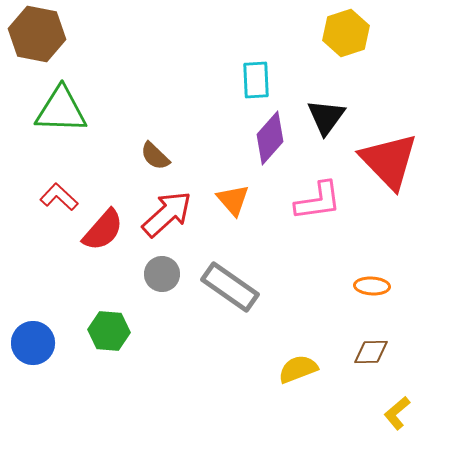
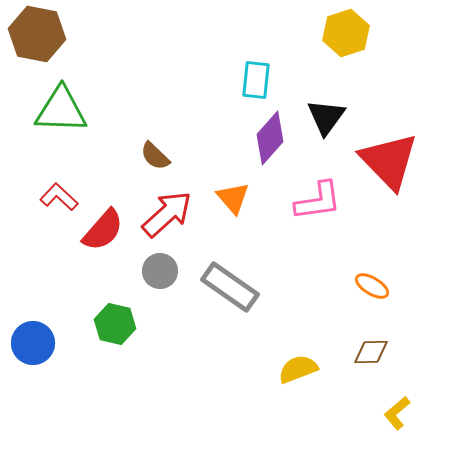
cyan rectangle: rotated 9 degrees clockwise
orange triangle: moved 2 px up
gray circle: moved 2 px left, 3 px up
orange ellipse: rotated 28 degrees clockwise
green hexagon: moved 6 px right, 7 px up; rotated 9 degrees clockwise
